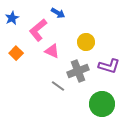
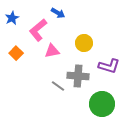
yellow circle: moved 2 px left, 1 px down
pink triangle: rotated 35 degrees counterclockwise
gray cross: moved 5 px down; rotated 25 degrees clockwise
